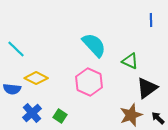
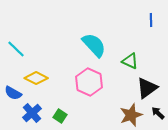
blue semicircle: moved 1 px right, 4 px down; rotated 24 degrees clockwise
black arrow: moved 5 px up
